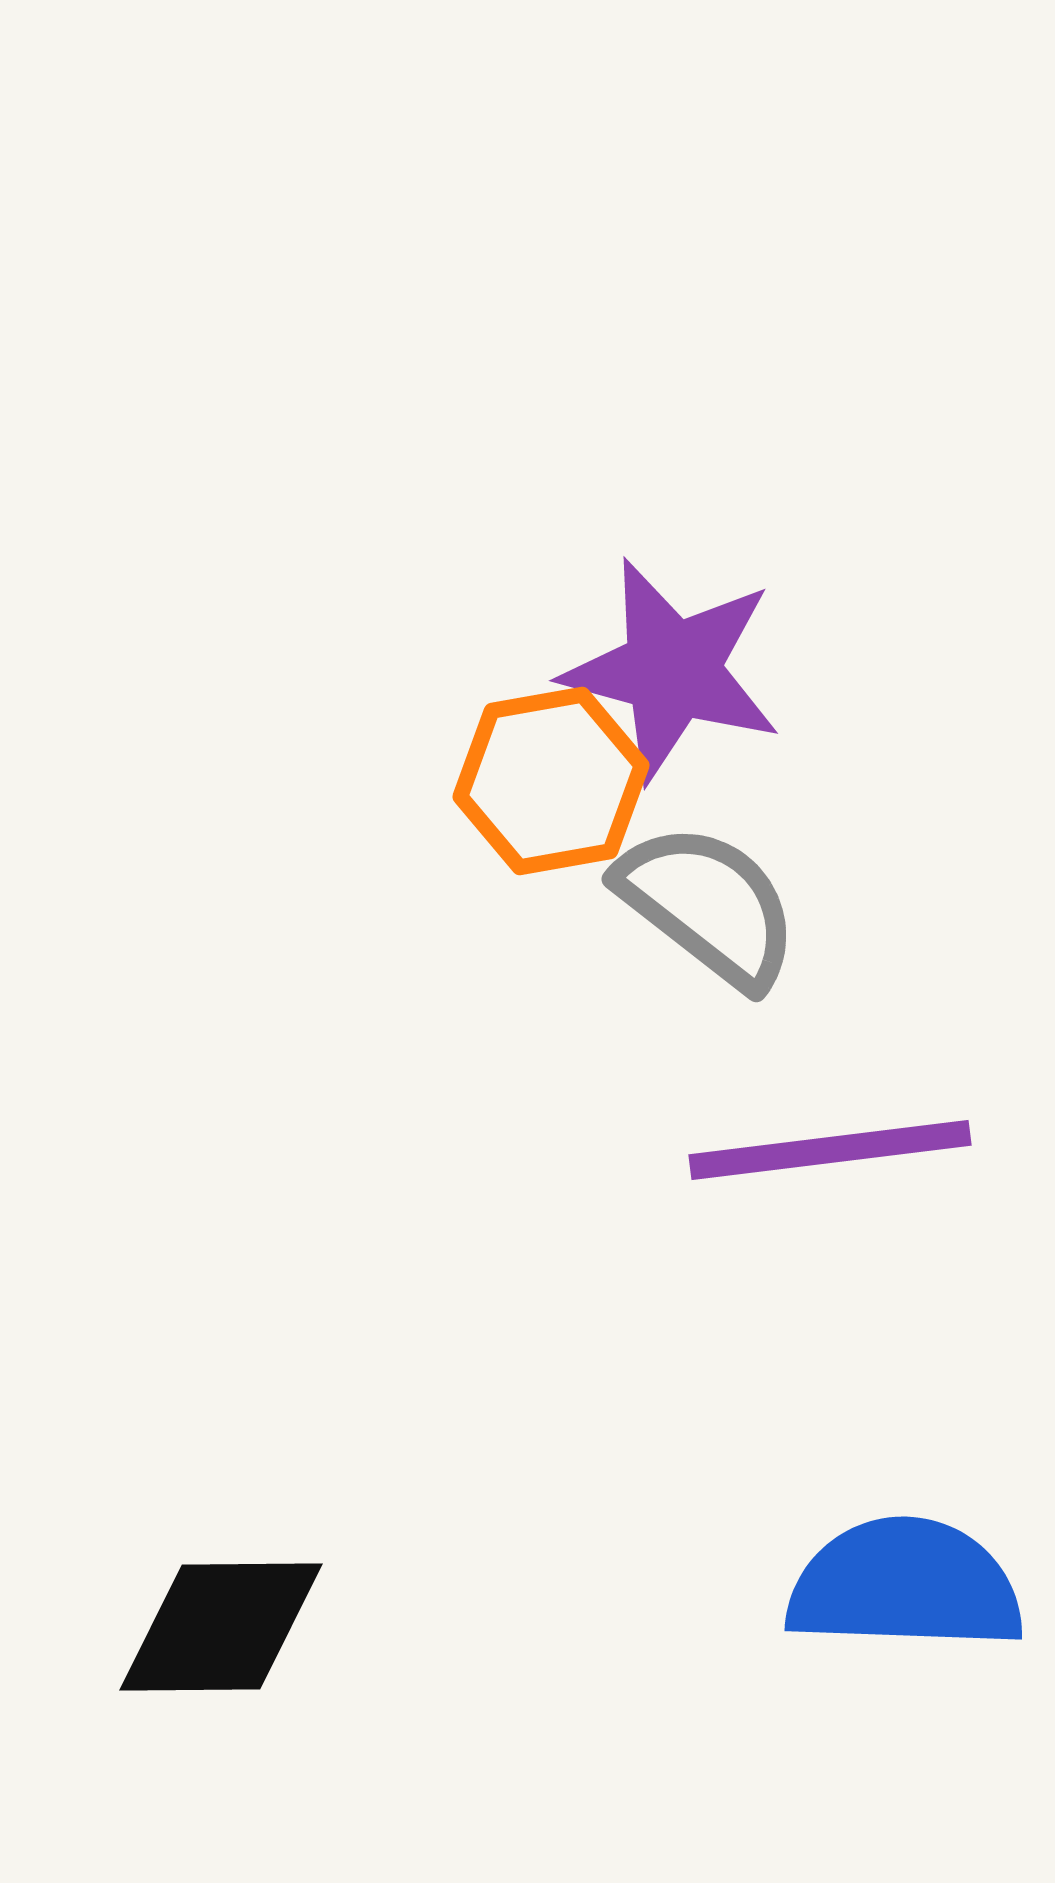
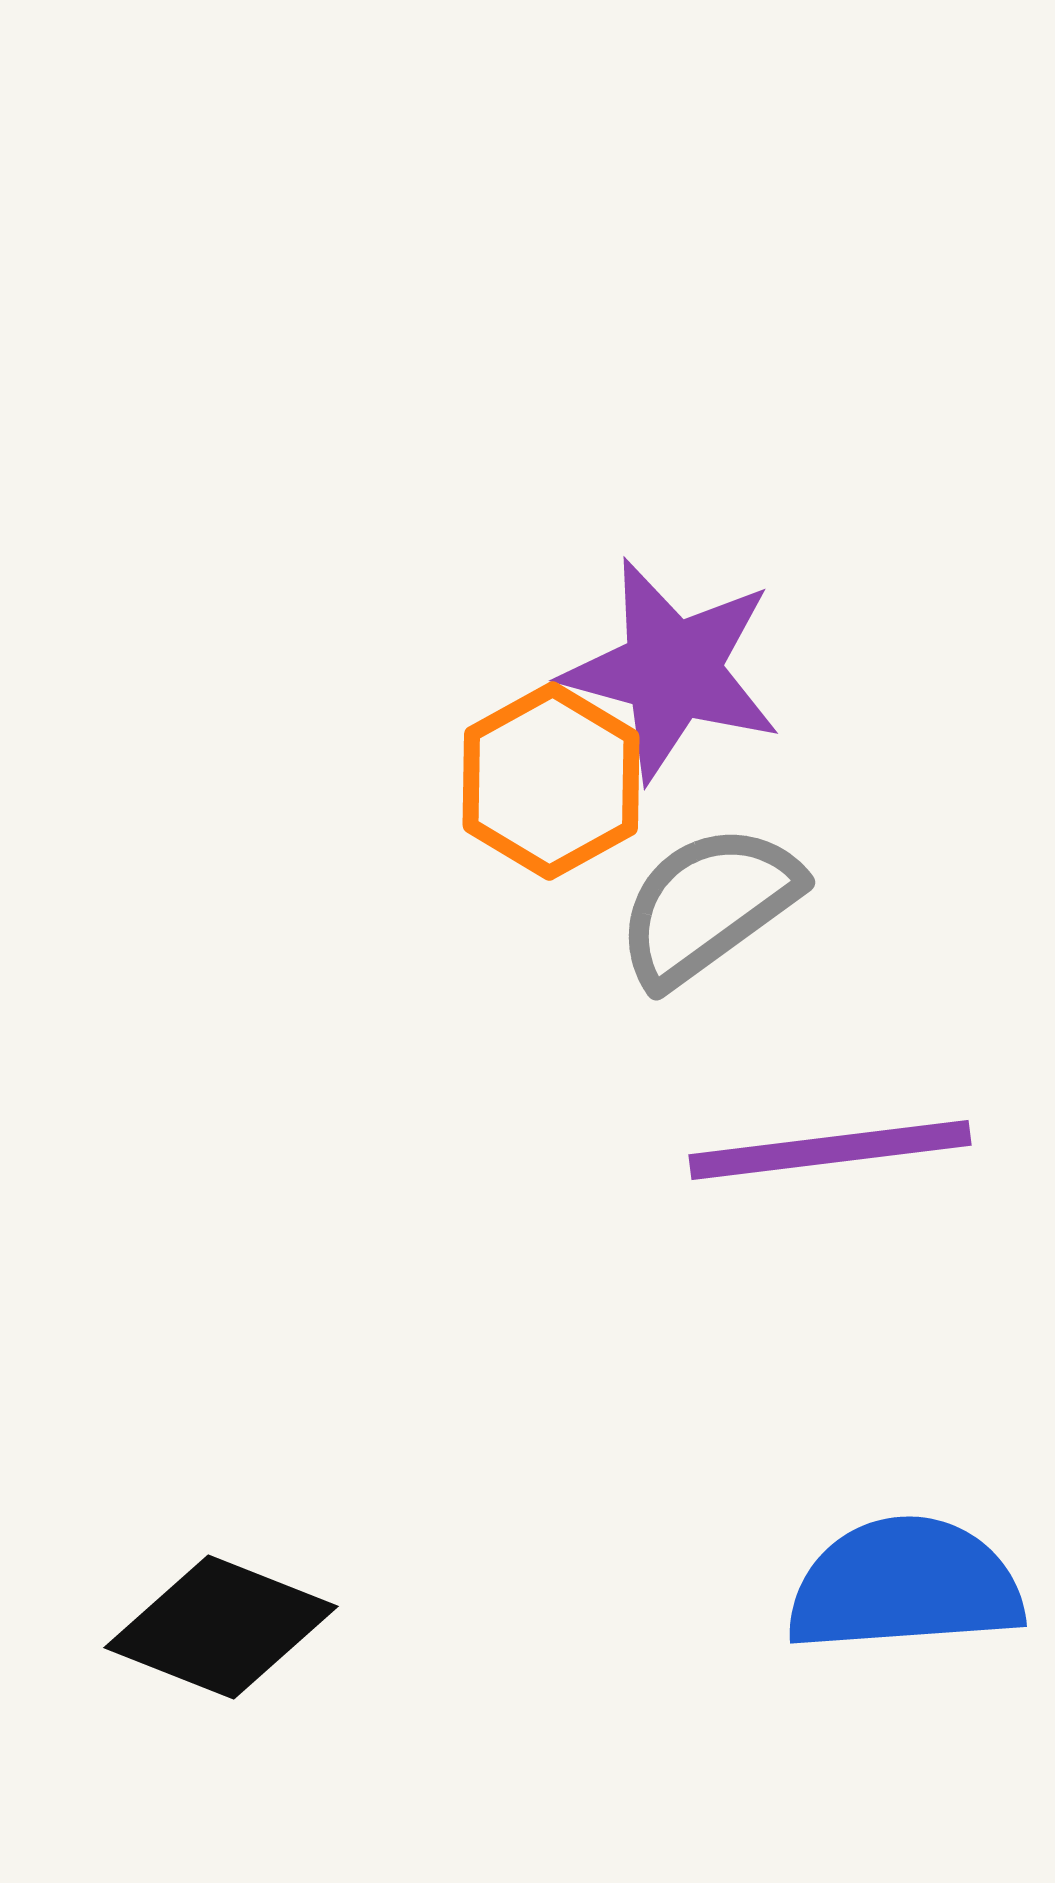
orange hexagon: rotated 19 degrees counterclockwise
gray semicircle: rotated 74 degrees counterclockwise
blue semicircle: rotated 6 degrees counterclockwise
black diamond: rotated 22 degrees clockwise
